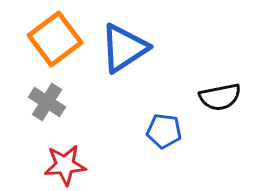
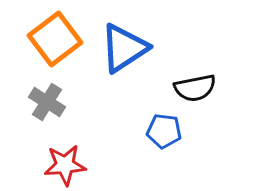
black semicircle: moved 25 px left, 9 px up
